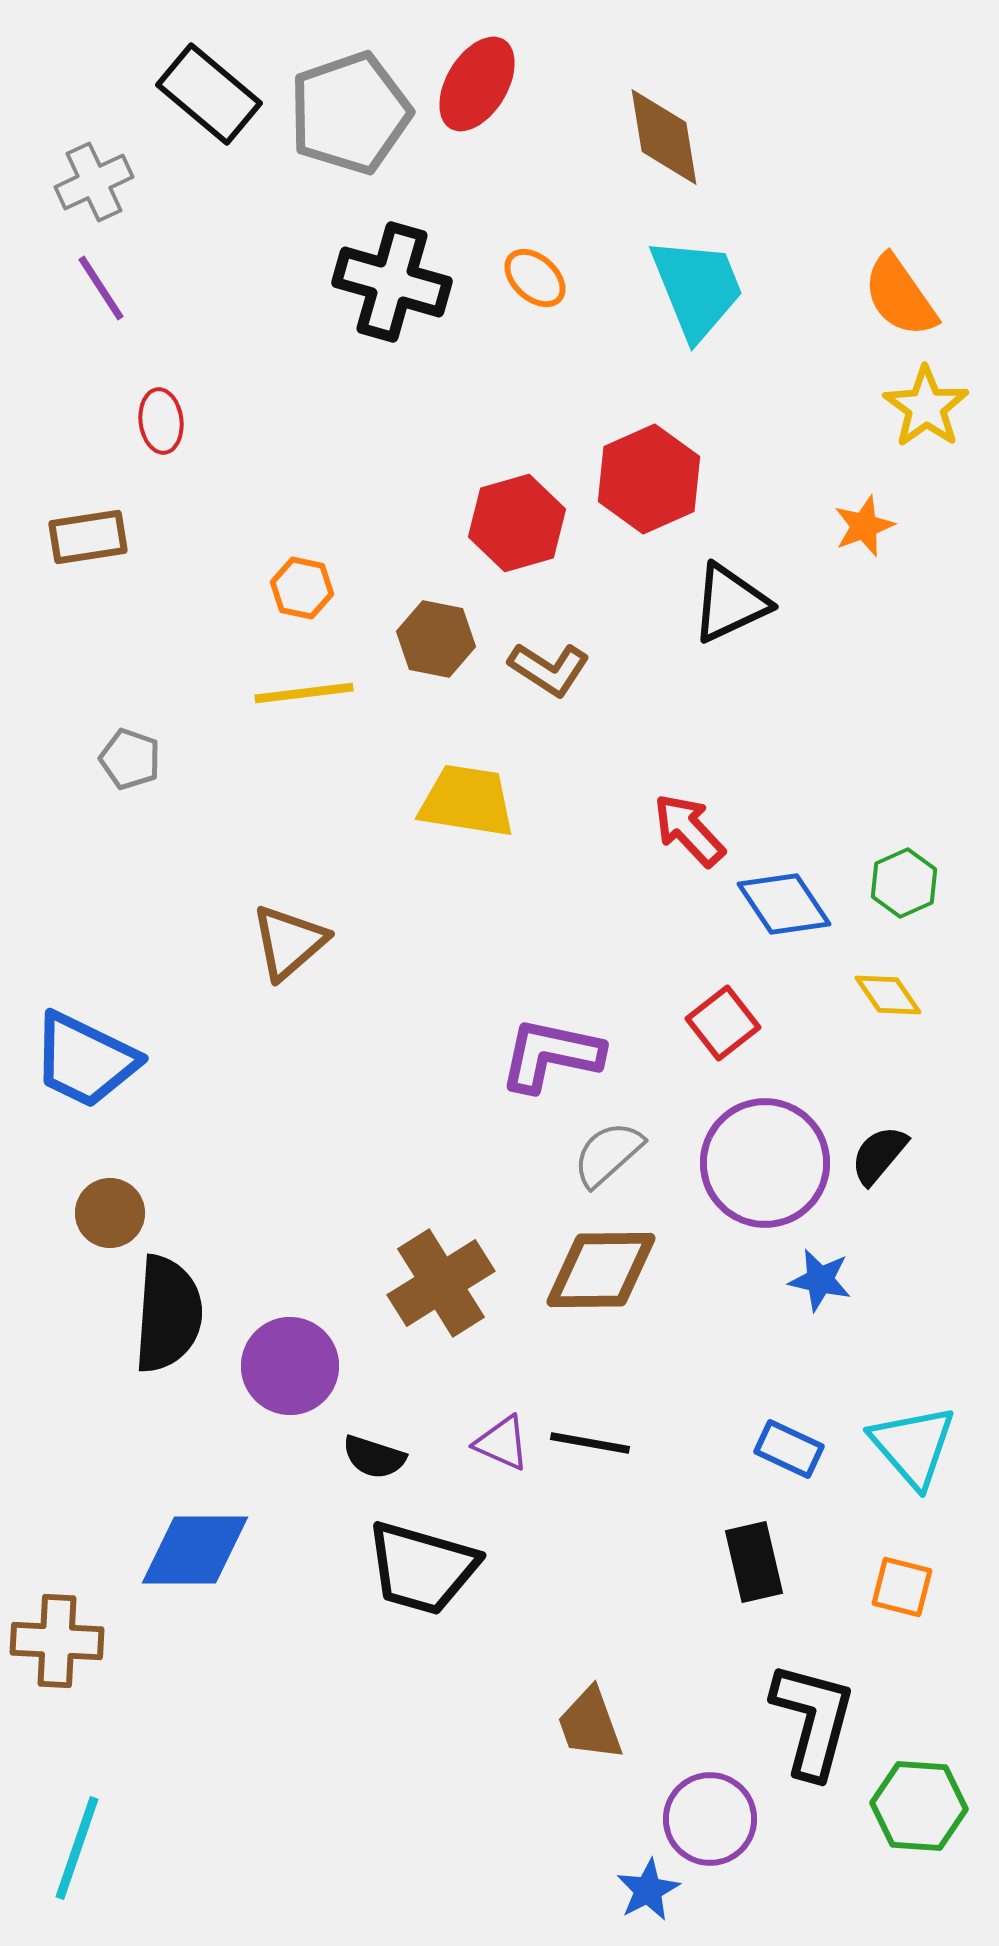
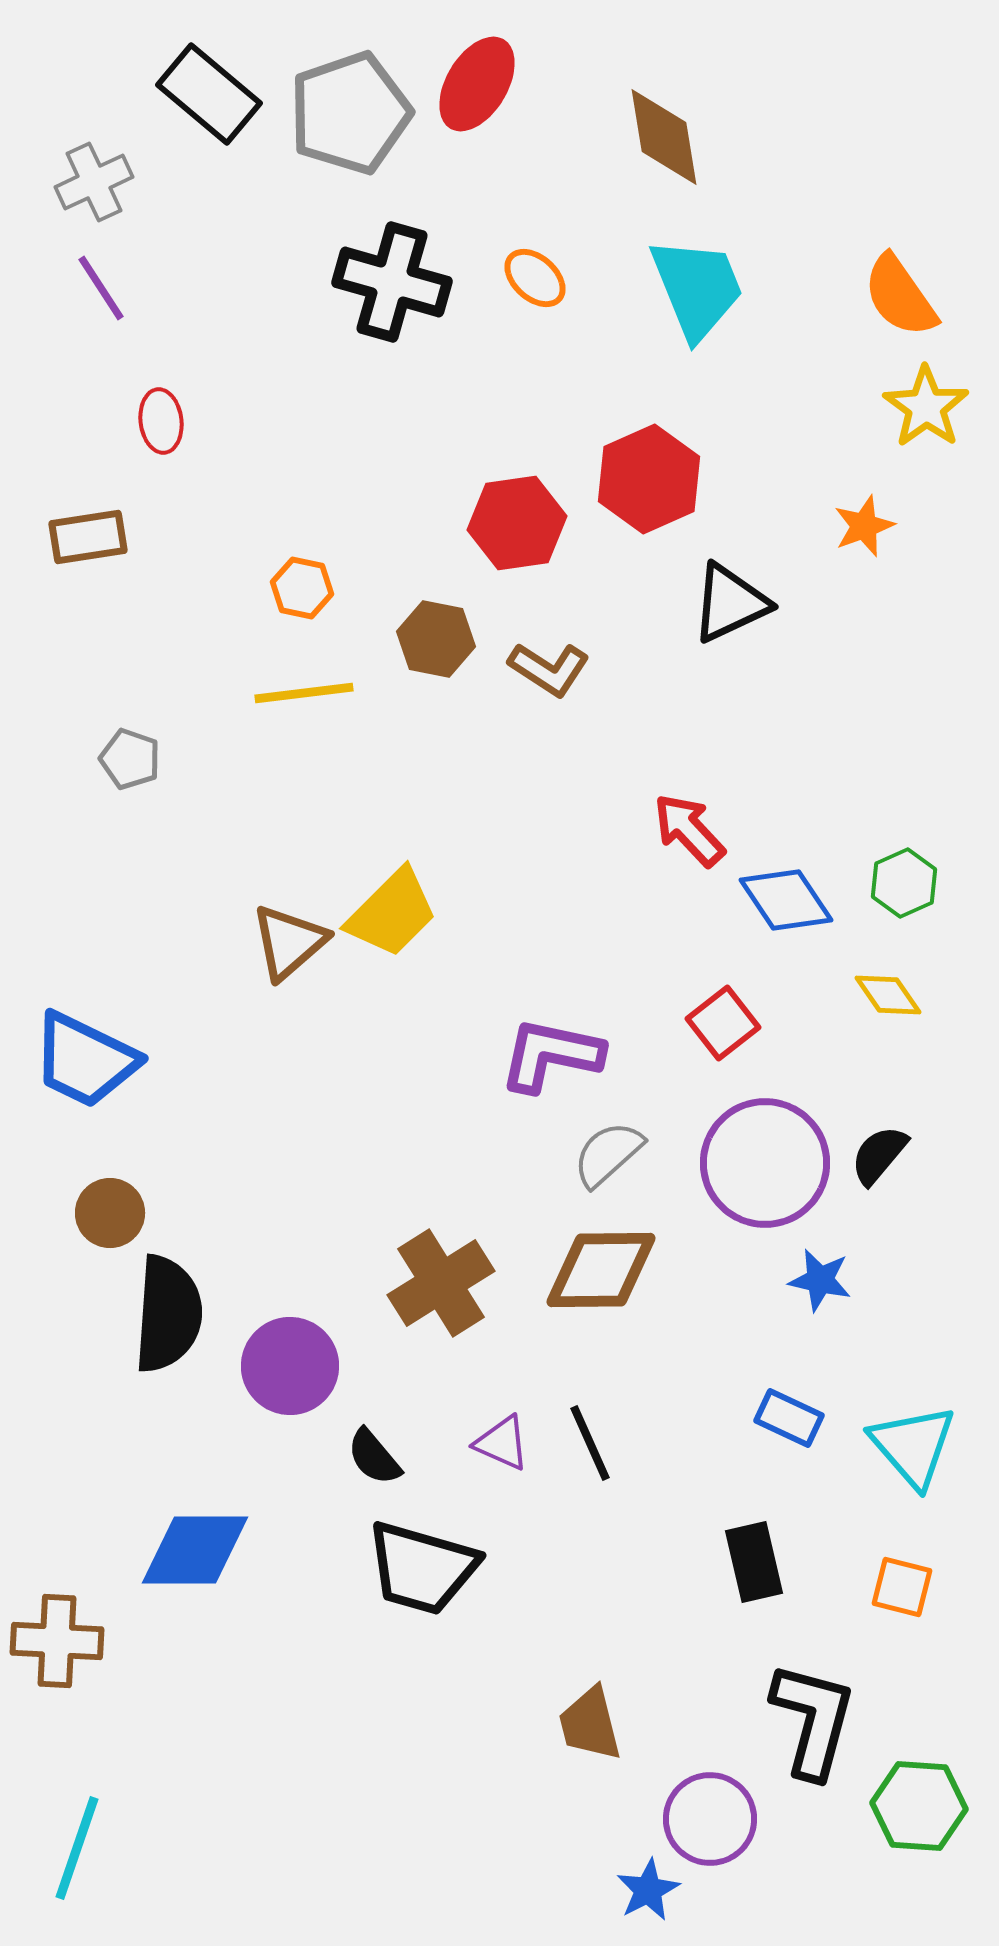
red hexagon at (517, 523): rotated 8 degrees clockwise
yellow trapezoid at (467, 801): moved 75 px left, 112 px down; rotated 126 degrees clockwise
blue diamond at (784, 904): moved 2 px right, 4 px up
black line at (590, 1443): rotated 56 degrees clockwise
blue rectangle at (789, 1449): moved 31 px up
black semicircle at (374, 1457): rotated 32 degrees clockwise
brown trapezoid at (590, 1724): rotated 6 degrees clockwise
